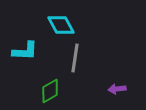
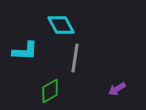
purple arrow: rotated 24 degrees counterclockwise
